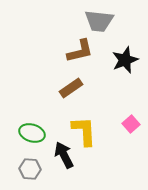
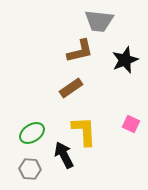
pink square: rotated 24 degrees counterclockwise
green ellipse: rotated 50 degrees counterclockwise
